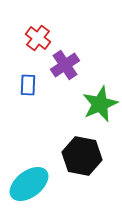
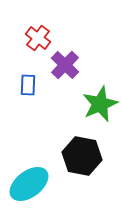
purple cross: rotated 12 degrees counterclockwise
